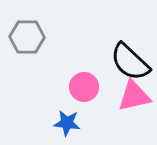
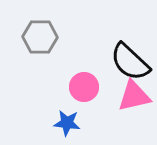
gray hexagon: moved 13 px right
